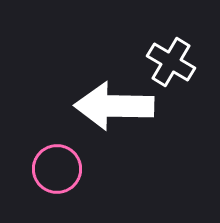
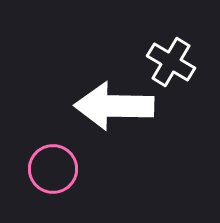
pink circle: moved 4 px left
